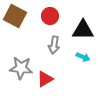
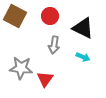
black triangle: moved 2 px up; rotated 25 degrees clockwise
red triangle: rotated 24 degrees counterclockwise
